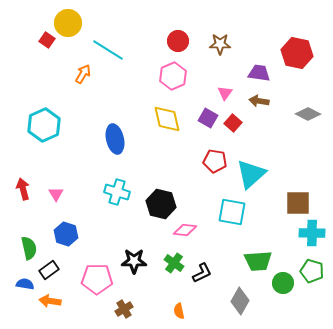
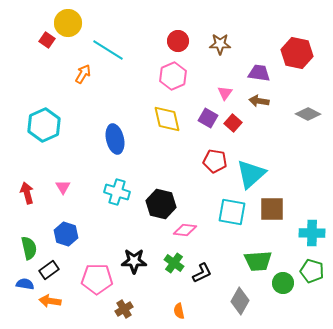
red arrow at (23, 189): moved 4 px right, 4 px down
pink triangle at (56, 194): moved 7 px right, 7 px up
brown square at (298, 203): moved 26 px left, 6 px down
